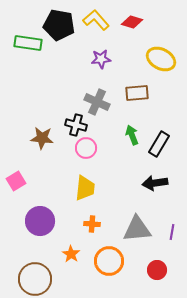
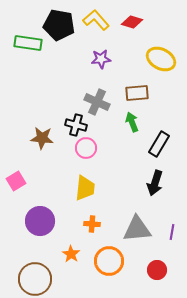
green arrow: moved 13 px up
black arrow: rotated 65 degrees counterclockwise
